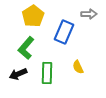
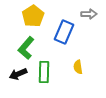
yellow semicircle: rotated 16 degrees clockwise
green rectangle: moved 3 px left, 1 px up
